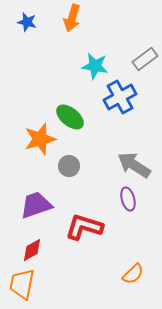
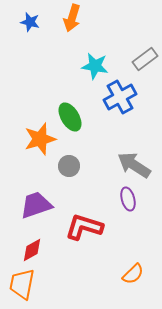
blue star: moved 3 px right
green ellipse: rotated 20 degrees clockwise
